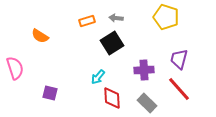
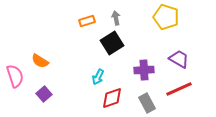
gray arrow: rotated 72 degrees clockwise
orange semicircle: moved 25 px down
purple trapezoid: rotated 105 degrees clockwise
pink semicircle: moved 8 px down
cyan arrow: rotated 14 degrees counterclockwise
red line: rotated 72 degrees counterclockwise
purple square: moved 6 px left, 1 px down; rotated 35 degrees clockwise
red diamond: rotated 75 degrees clockwise
gray rectangle: rotated 18 degrees clockwise
